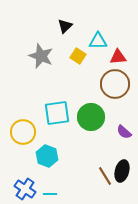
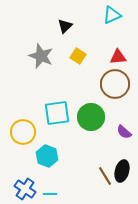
cyan triangle: moved 14 px right, 26 px up; rotated 24 degrees counterclockwise
